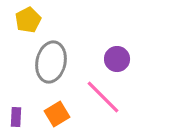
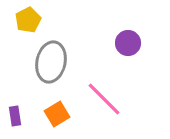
purple circle: moved 11 px right, 16 px up
pink line: moved 1 px right, 2 px down
purple rectangle: moved 1 px left, 1 px up; rotated 12 degrees counterclockwise
